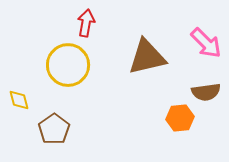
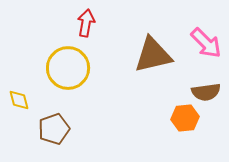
brown triangle: moved 6 px right, 2 px up
yellow circle: moved 3 px down
orange hexagon: moved 5 px right
brown pentagon: rotated 16 degrees clockwise
